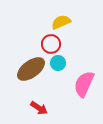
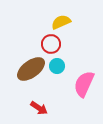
cyan circle: moved 1 px left, 3 px down
